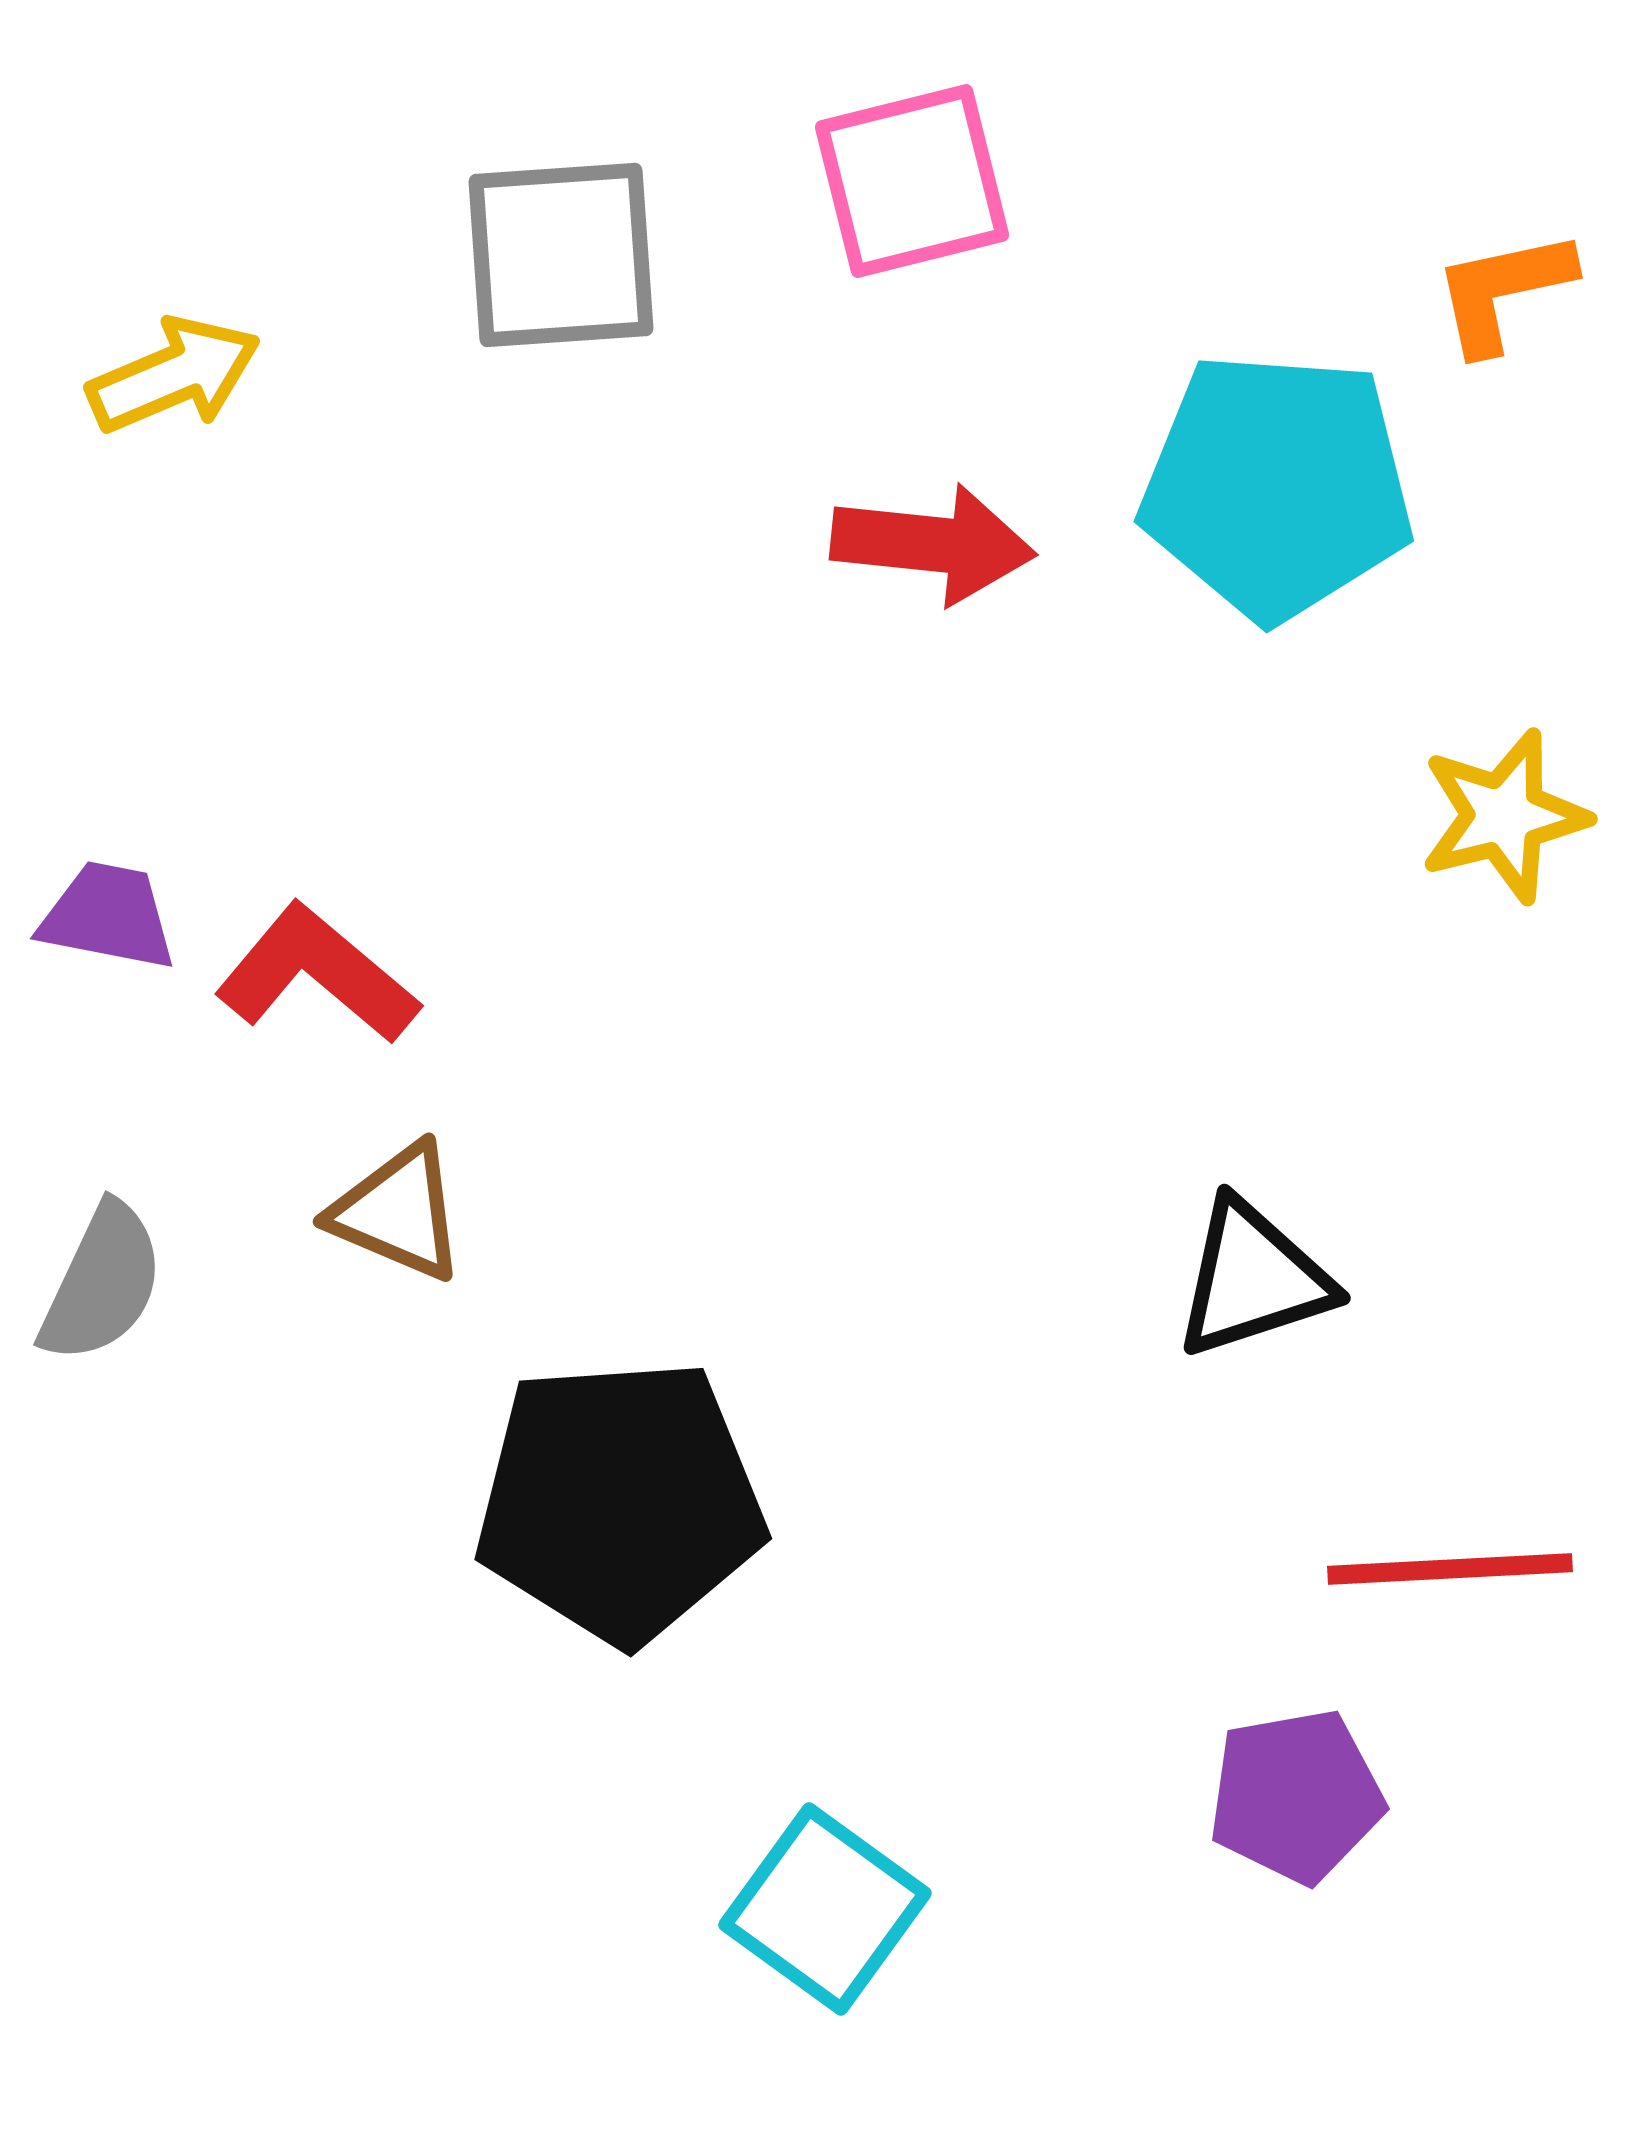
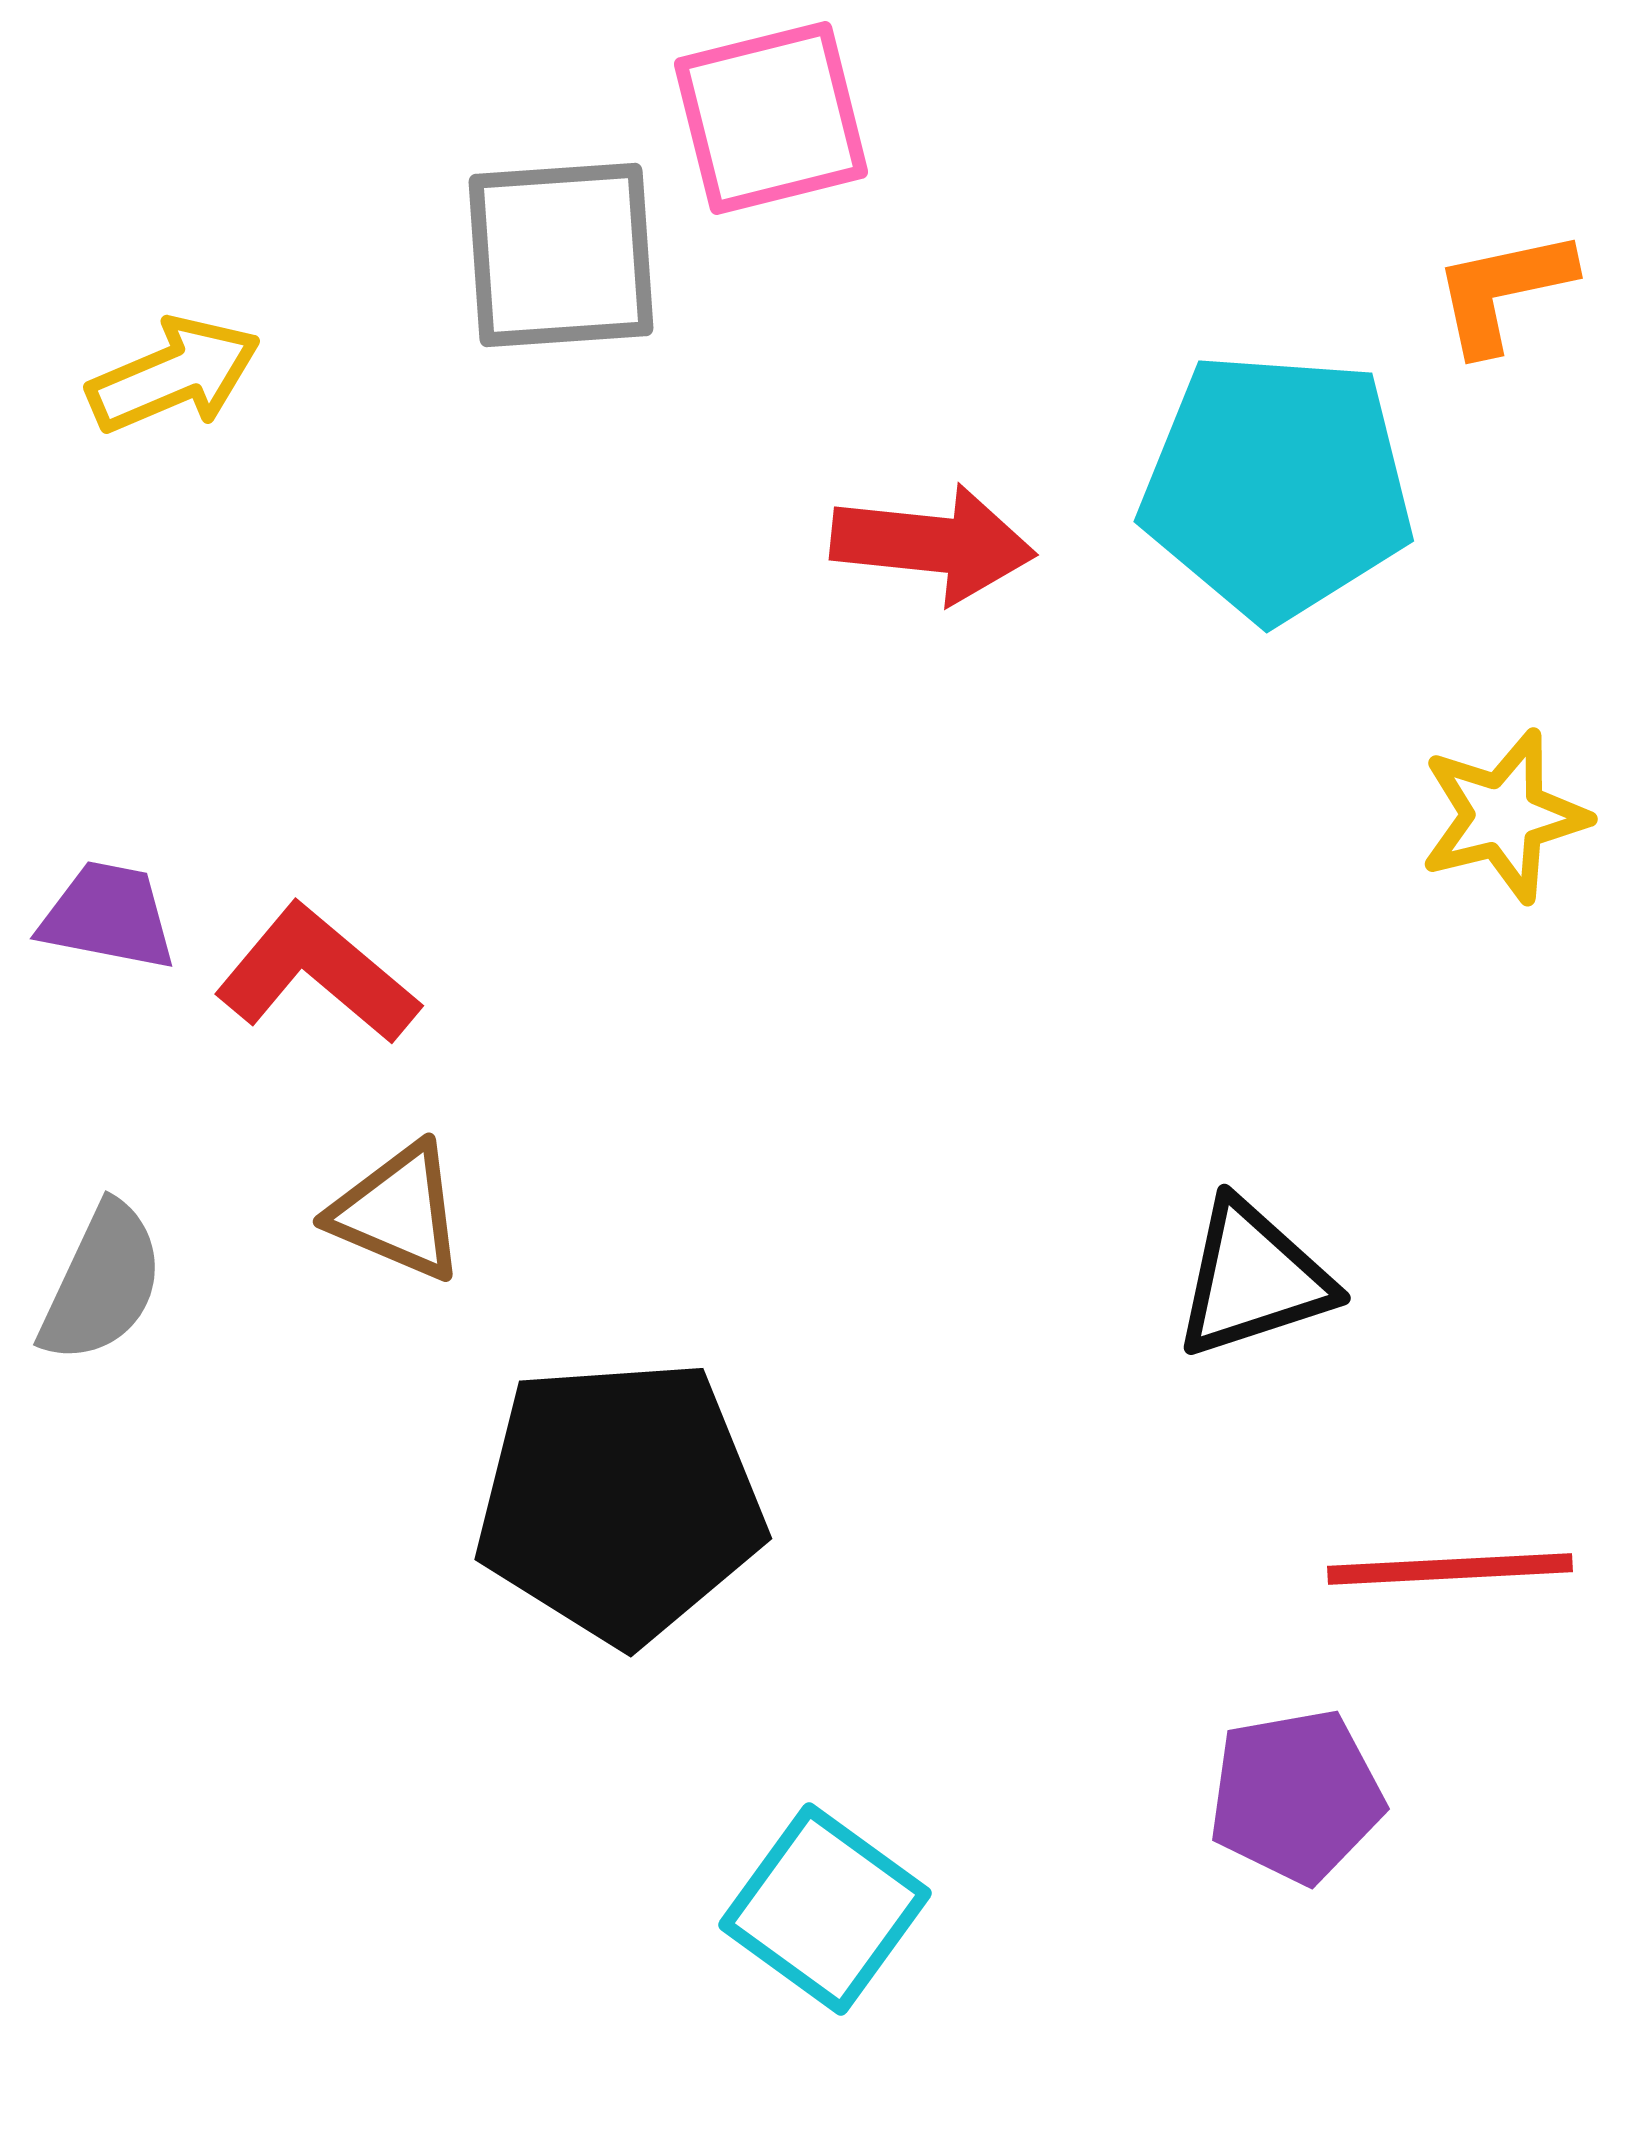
pink square: moved 141 px left, 63 px up
